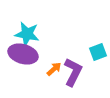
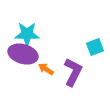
cyan star: rotated 10 degrees counterclockwise
cyan square: moved 3 px left, 5 px up
orange arrow: moved 8 px left; rotated 105 degrees counterclockwise
